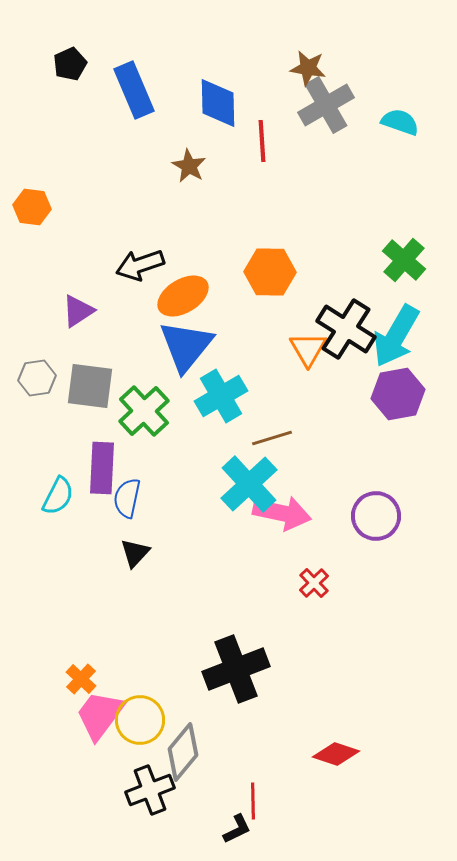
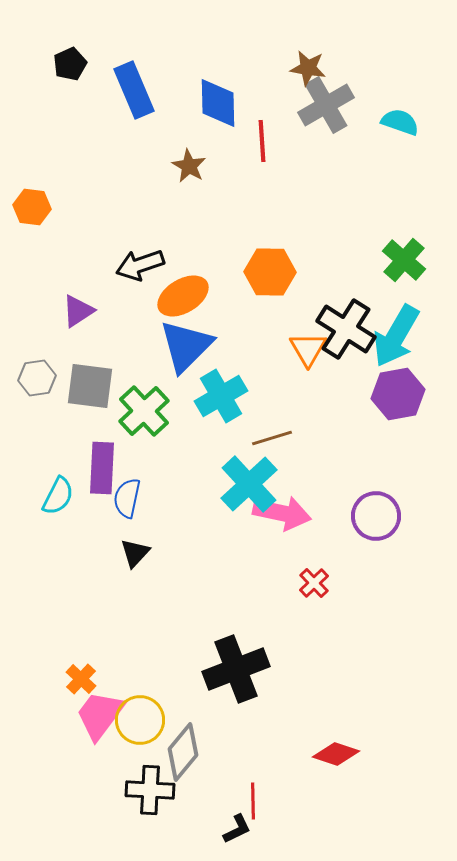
blue triangle at (186, 346): rotated 6 degrees clockwise
black cross at (150, 790): rotated 24 degrees clockwise
